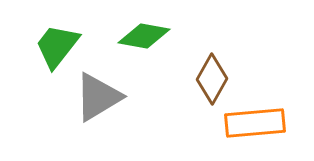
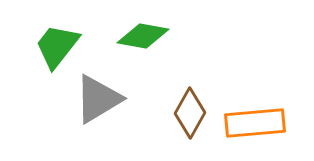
green diamond: moved 1 px left
brown diamond: moved 22 px left, 34 px down
gray triangle: moved 2 px down
